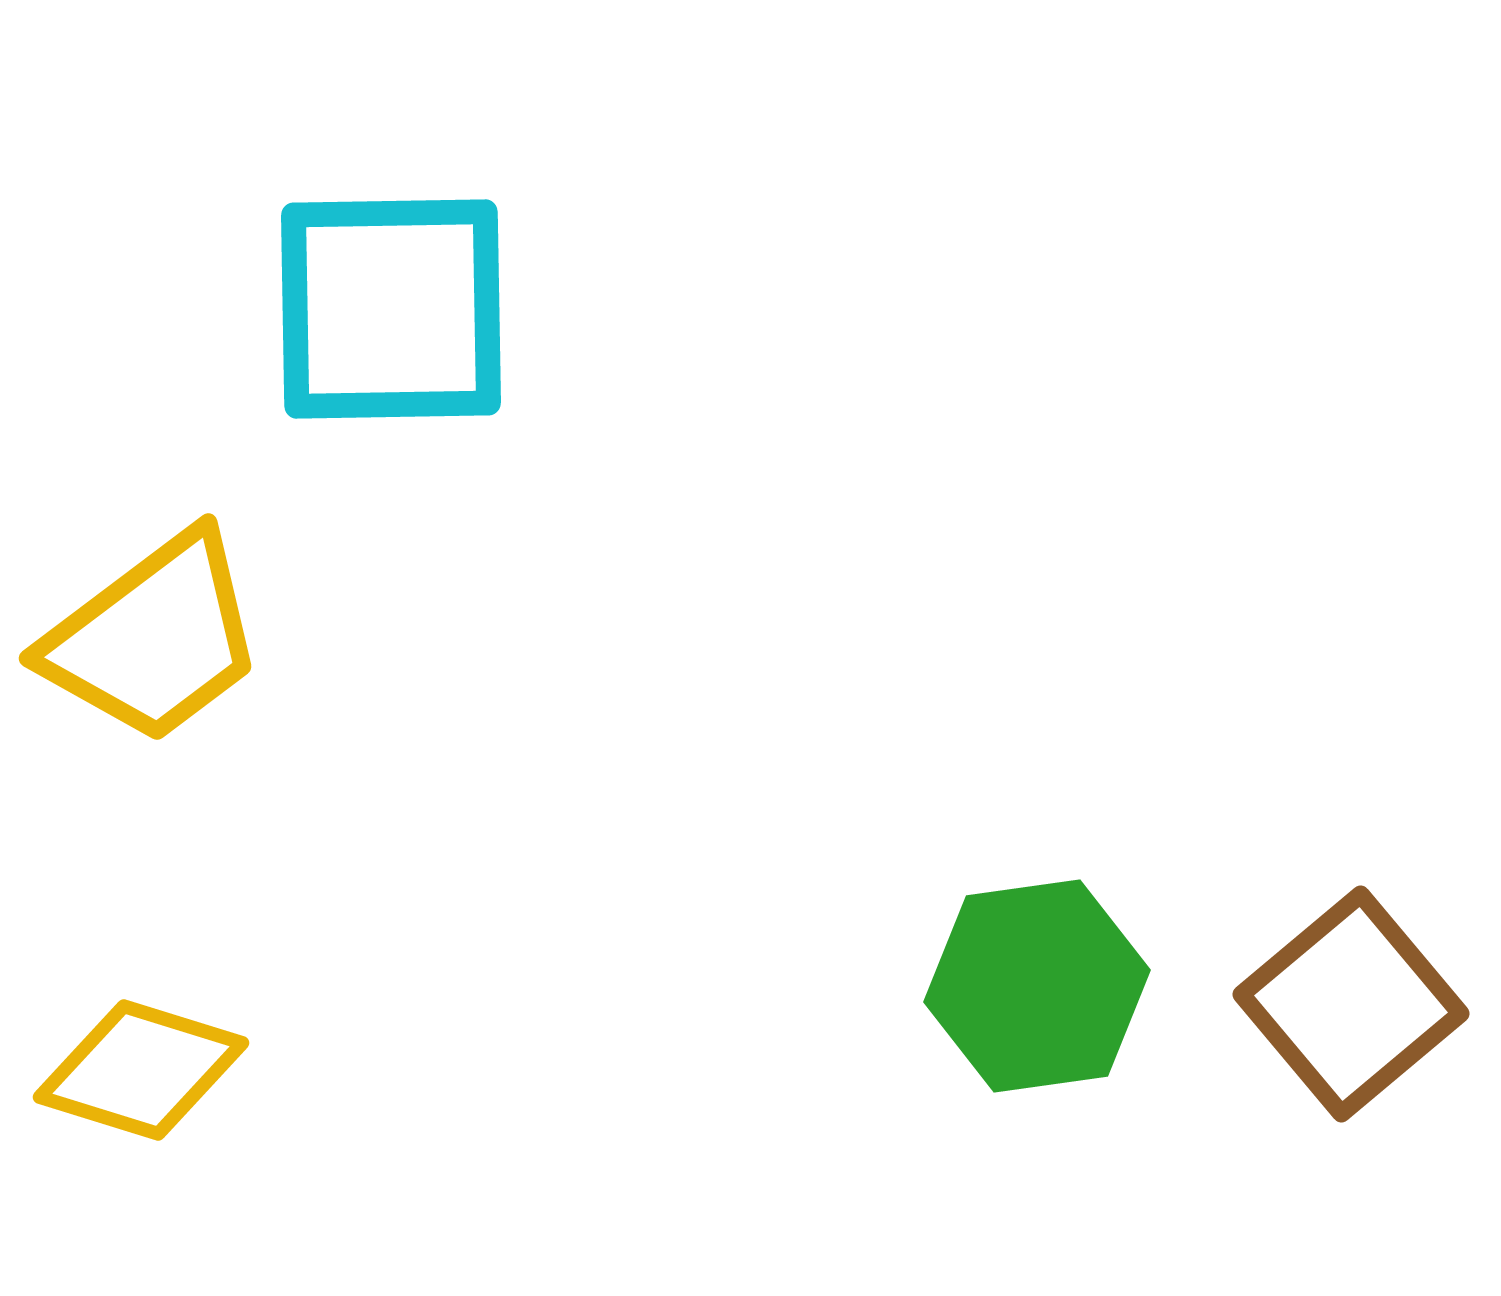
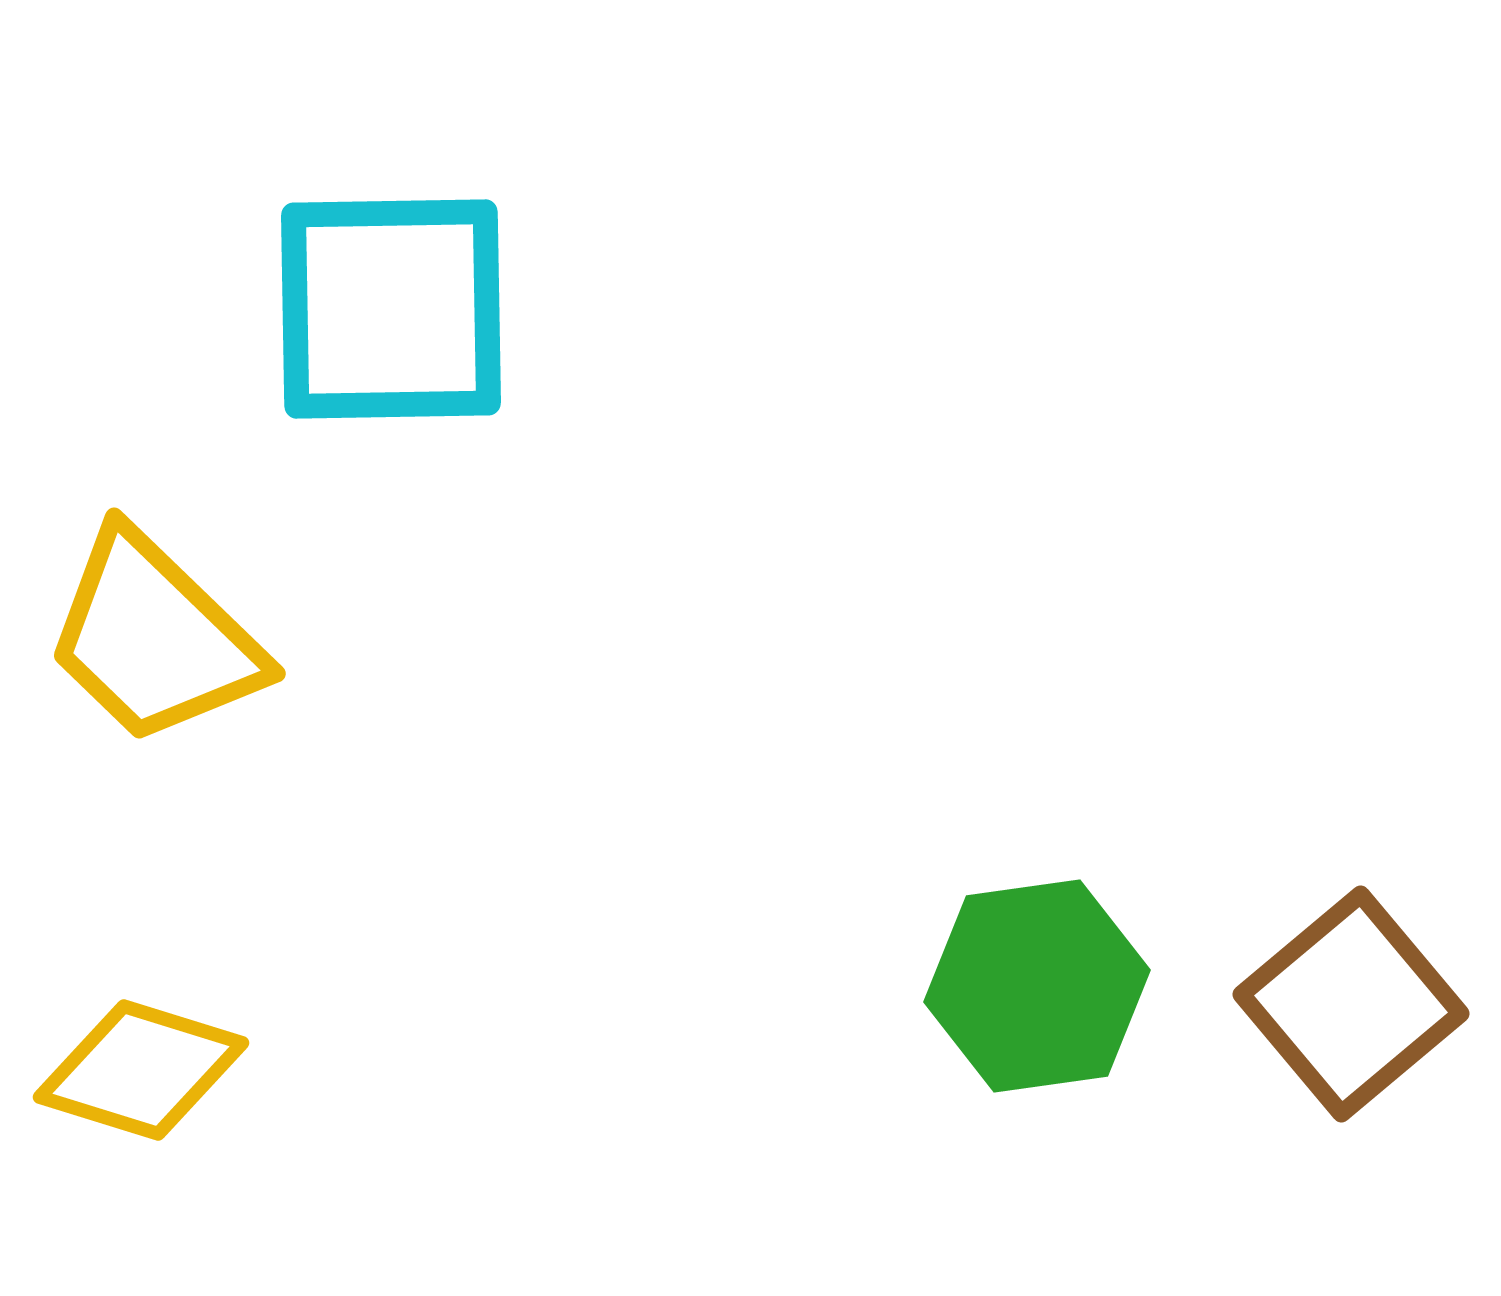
yellow trapezoid: rotated 81 degrees clockwise
